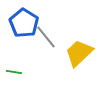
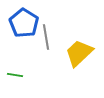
gray line: rotated 30 degrees clockwise
green line: moved 1 px right, 3 px down
